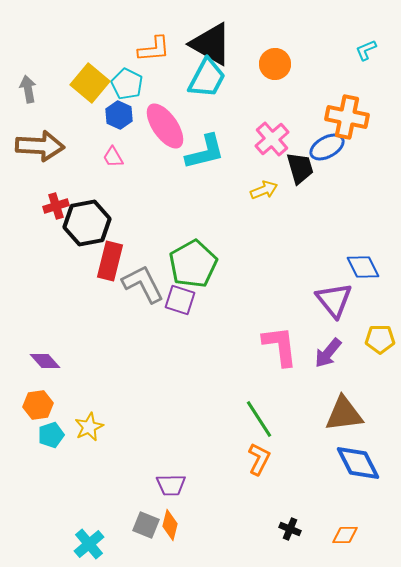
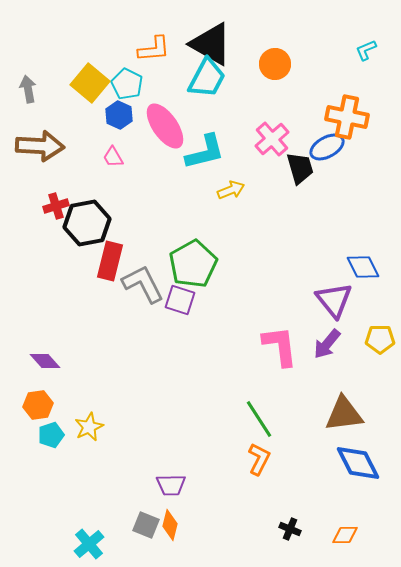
yellow arrow at (264, 190): moved 33 px left
purple arrow at (328, 353): moved 1 px left, 9 px up
